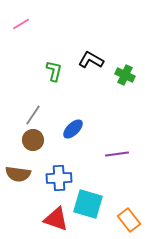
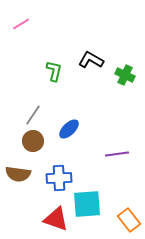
blue ellipse: moved 4 px left
brown circle: moved 1 px down
cyan square: moved 1 px left; rotated 20 degrees counterclockwise
